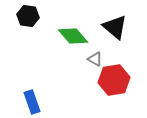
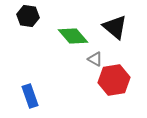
blue rectangle: moved 2 px left, 6 px up
